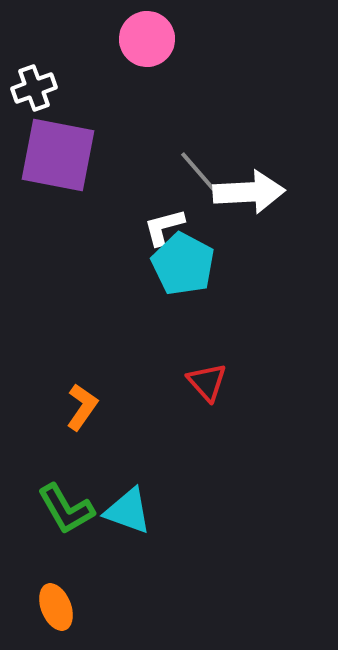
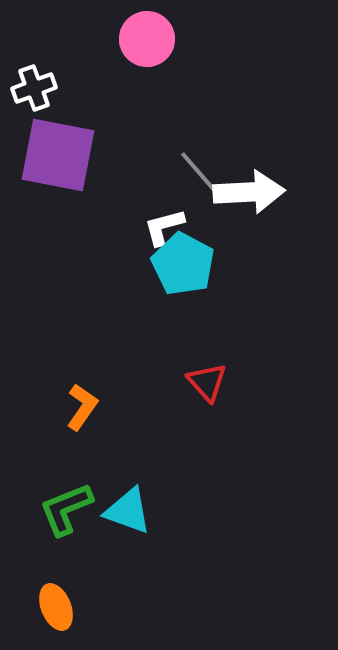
green L-shape: rotated 98 degrees clockwise
